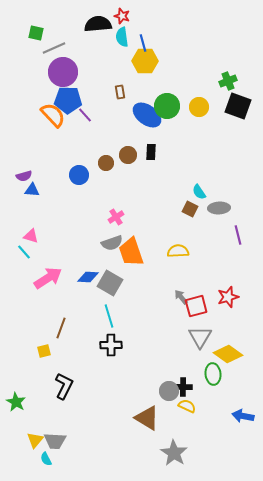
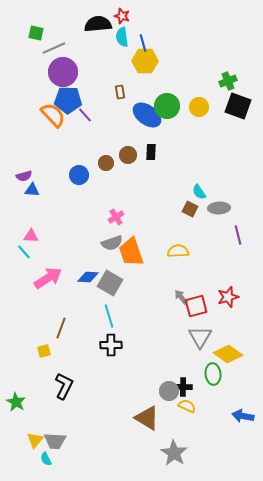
pink triangle at (31, 236): rotated 14 degrees counterclockwise
